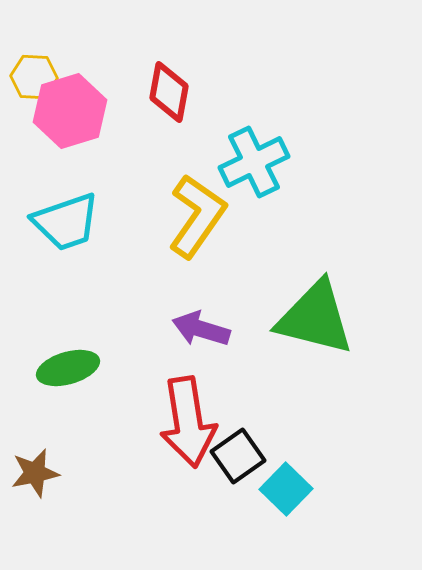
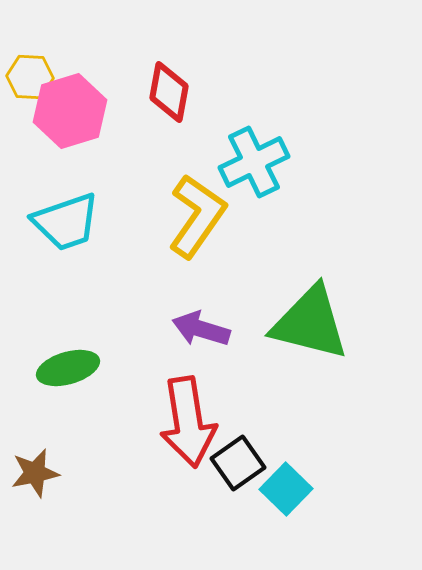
yellow hexagon: moved 4 px left
green triangle: moved 5 px left, 5 px down
black square: moved 7 px down
